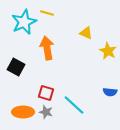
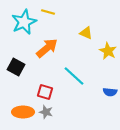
yellow line: moved 1 px right, 1 px up
orange arrow: rotated 60 degrees clockwise
red square: moved 1 px left, 1 px up
cyan line: moved 29 px up
